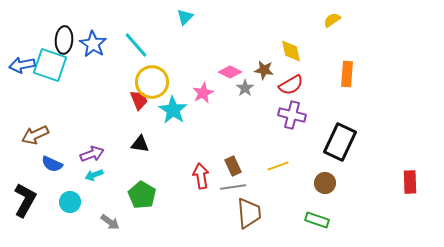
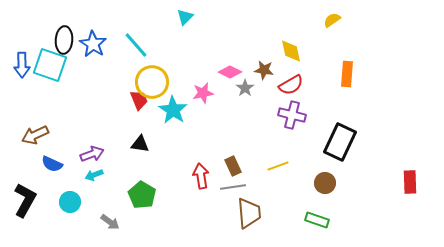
blue arrow: rotated 80 degrees counterclockwise
pink star: rotated 15 degrees clockwise
